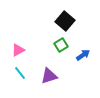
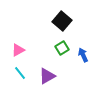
black square: moved 3 px left
green square: moved 1 px right, 3 px down
blue arrow: rotated 80 degrees counterclockwise
purple triangle: moved 2 px left; rotated 12 degrees counterclockwise
